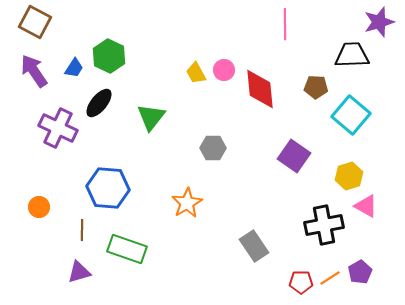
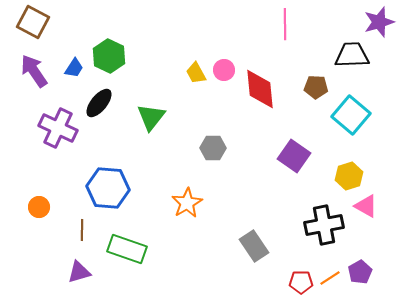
brown square: moved 2 px left
